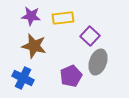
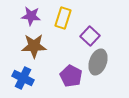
yellow rectangle: rotated 65 degrees counterclockwise
brown star: rotated 15 degrees counterclockwise
purple pentagon: rotated 20 degrees counterclockwise
